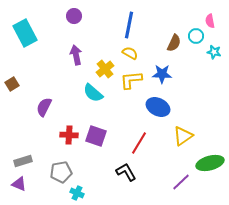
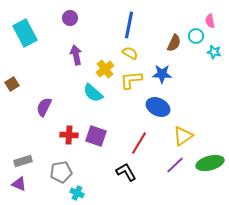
purple circle: moved 4 px left, 2 px down
purple line: moved 6 px left, 17 px up
